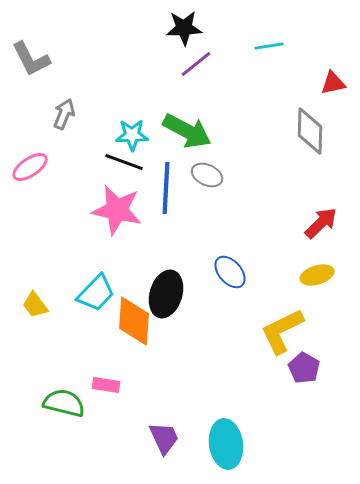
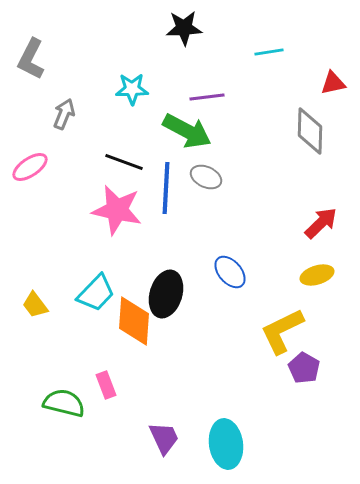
cyan line: moved 6 px down
gray L-shape: rotated 54 degrees clockwise
purple line: moved 11 px right, 33 px down; rotated 32 degrees clockwise
cyan star: moved 46 px up
gray ellipse: moved 1 px left, 2 px down
pink rectangle: rotated 60 degrees clockwise
